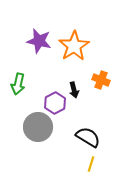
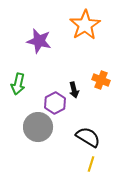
orange star: moved 11 px right, 21 px up
